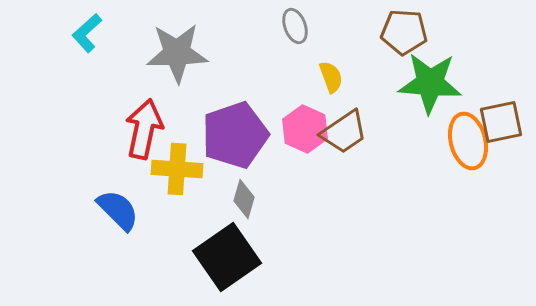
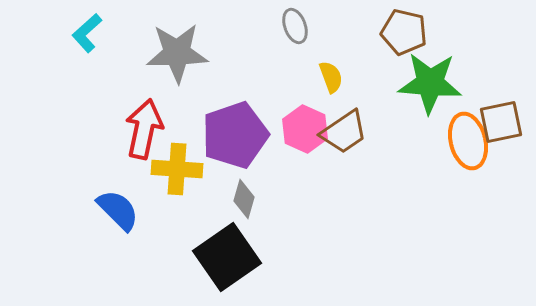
brown pentagon: rotated 9 degrees clockwise
